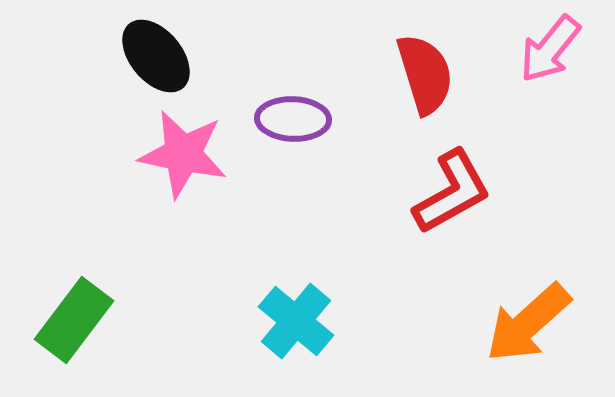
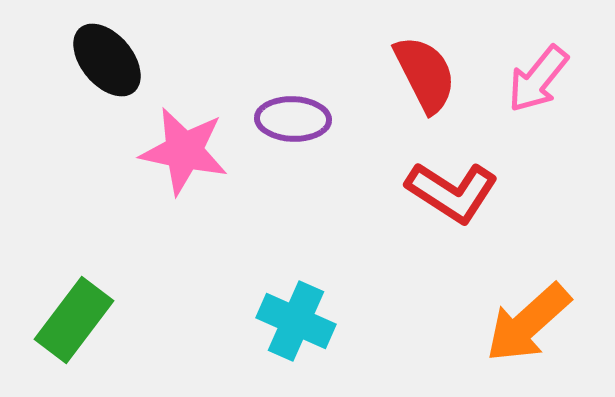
pink arrow: moved 12 px left, 30 px down
black ellipse: moved 49 px left, 4 px down
red semicircle: rotated 10 degrees counterclockwise
pink star: moved 1 px right, 3 px up
red L-shape: rotated 62 degrees clockwise
cyan cross: rotated 16 degrees counterclockwise
